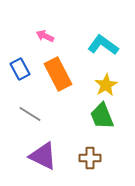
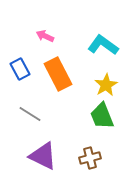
brown cross: rotated 15 degrees counterclockwise
